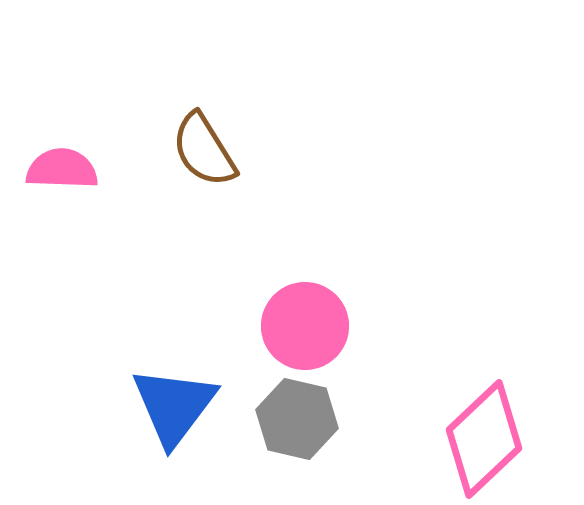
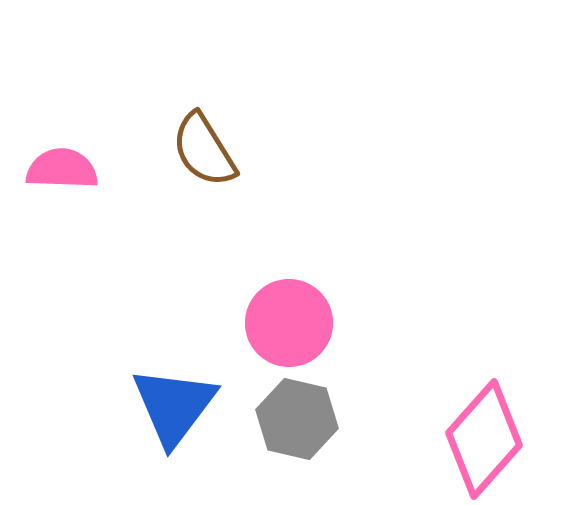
pink circle: moved 16 px left, 3 px up
pink diamond: rotated 5 degrees counterclockwise
